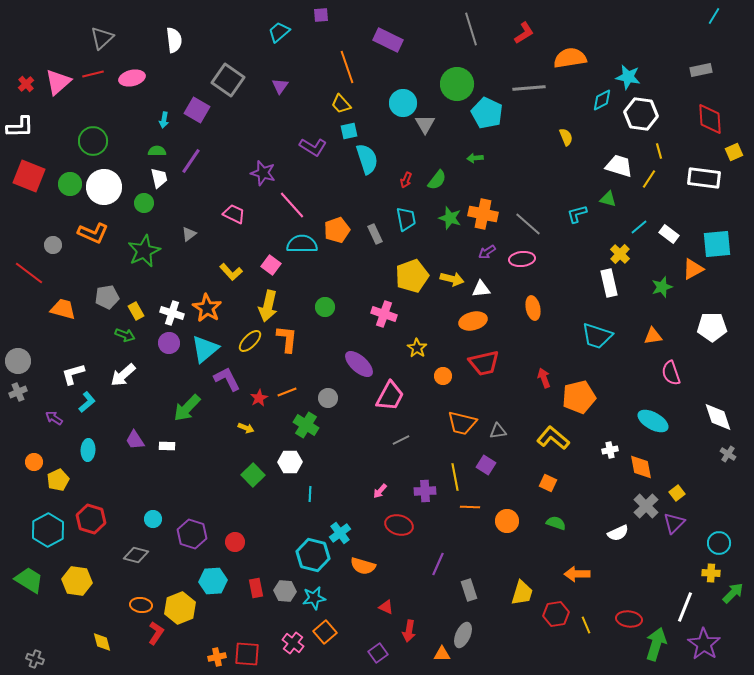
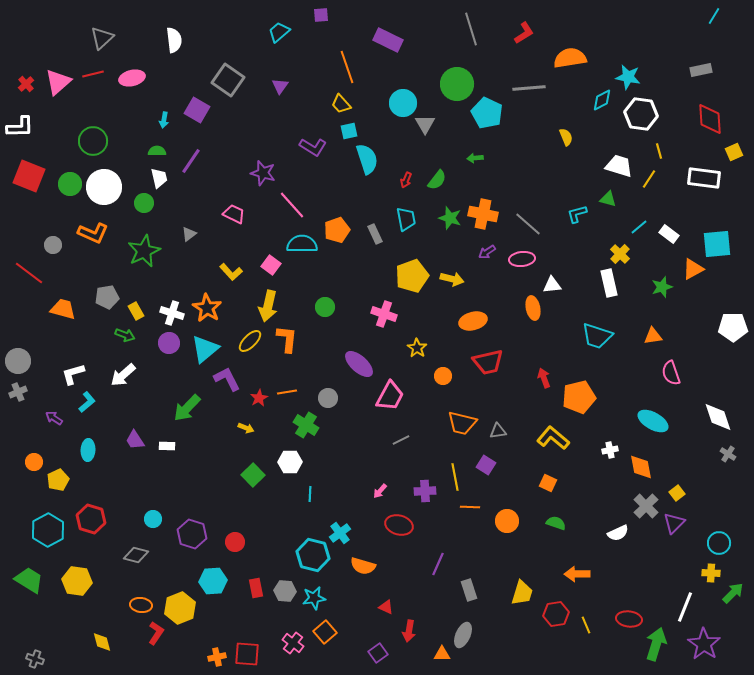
white triangle at (481, 289): moved 71 px right, 4 px up
white pentagon at (712, 327): moved 21 px right
red trapezoid at (484, 363): moved 4 px right, 1 px up
orange line at (287, 392): rotated 12 degrees clockwise
